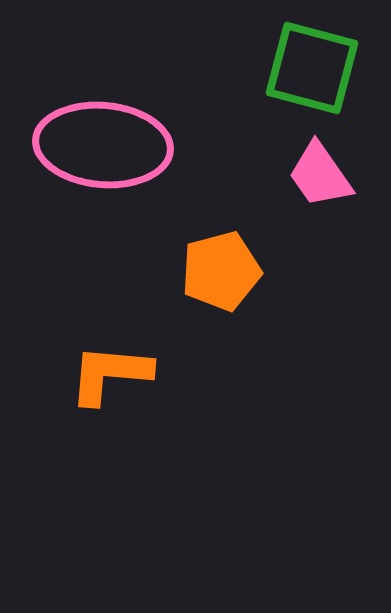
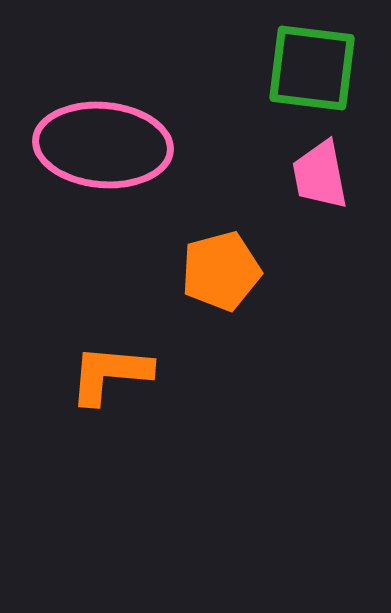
green square: rotated 8 degrees counterclockwise
pink trapezoid: rotated 24 degrees clockwise
